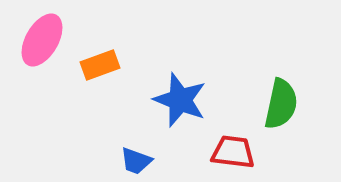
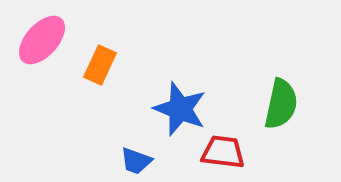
pink ellipse: rotated 12 degrees clockwise
orange rectangle: rotated 45 degrees counterclockwise
blue star: moved 9 px down
red trapezoid: moved 10 px left
